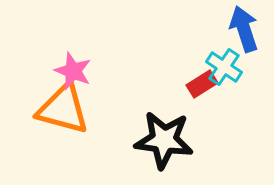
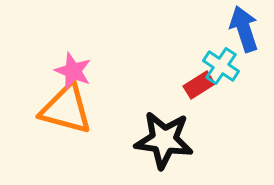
cyan cross: moved 3 px left, 1 px up
red rectangle: moved 3 px left, 1 px down
orange triangle: moved 3 px right
